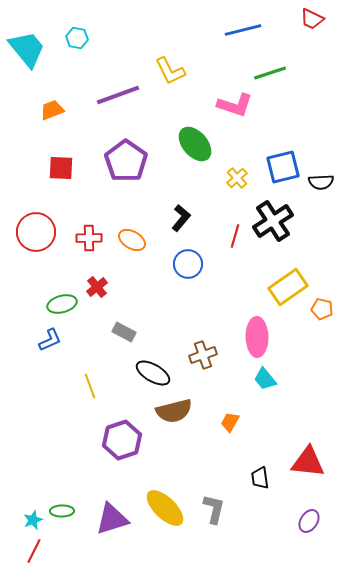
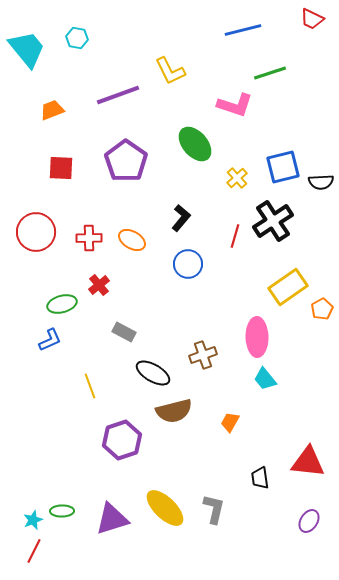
red cross at (97, 287): moved 2 px right, 2 px up
orange pentagon at (322, 309): rotated 30 degrees clockwise
